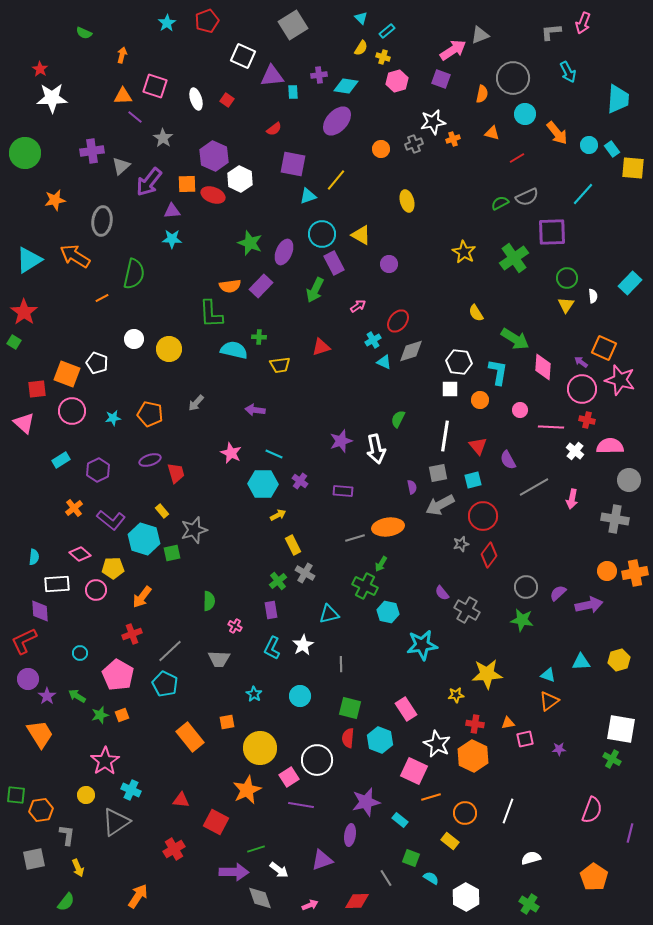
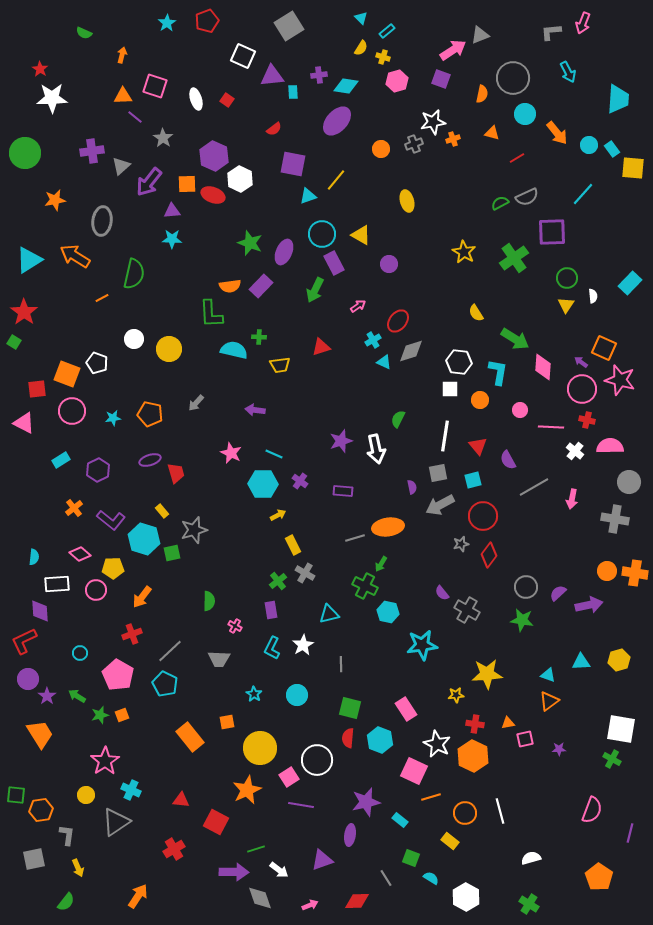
gray square at (293, 25): moved 4 px left, 1 px down
pink triangle at (24, 423): rotated 15 degrees counterclockwise
gray circle at (629, 480): moved 2 px down
orange cross at (635, 573): rotated 20 degrees clockwise
cyan circle at (300, 696): moved 3 px left, 1 px up
white line at (508, 811): moved 8 px left; rotated 35 degrees counterclockwise
orange pentagon at (594, 877): moved 5 px right
